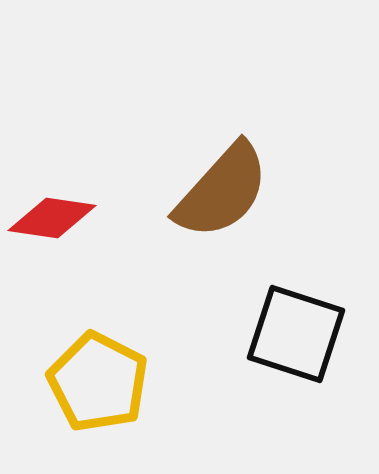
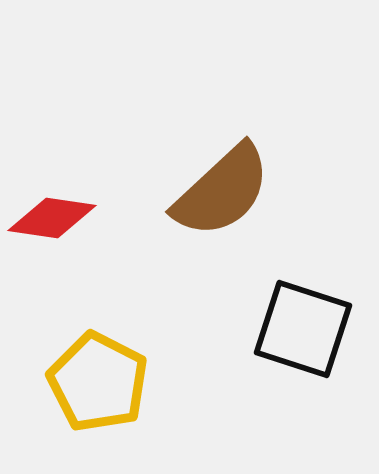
brown semicircle: rotated 5 degrees clockwise
black square: moved 7 px right, 5 px up
